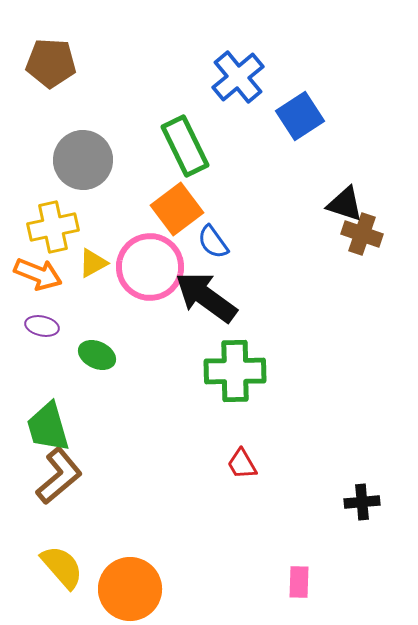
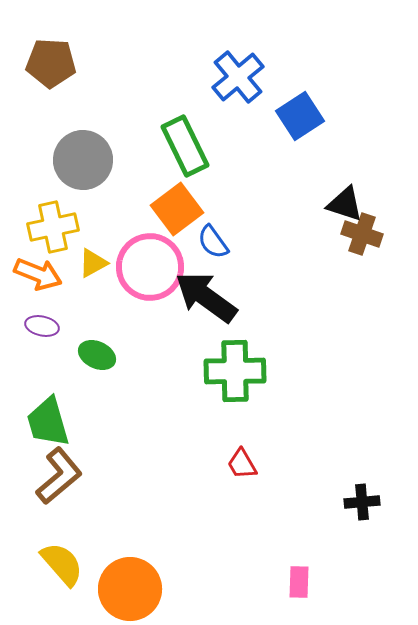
green trapezoid: moved 5 px up
yellow semicircle: moved 3 px up
